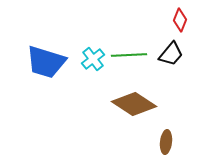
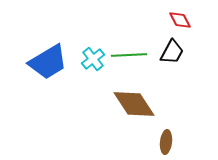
red diamond: rotated 50 degrees counterclockwise
black trapezoid: moved 1 px right, 2 px up; rotated 12 degrees counterclockwise
blue trapezoid: moved 2 px right; rotated 48 degrees counterclockwise
brown diamond: rotated 24 degrees clockwise
